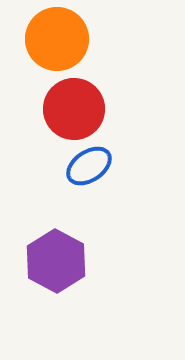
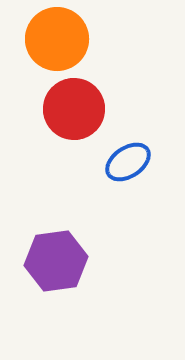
blue ellipse: moved 39 px right, 4 px up
purple hexagon: rotated 24 degrees clockwise
